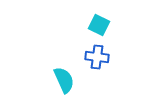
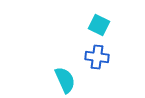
cyan semicircle: moved 1 px right
